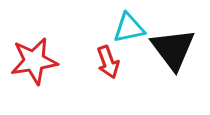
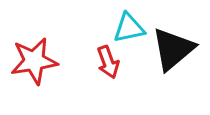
black triangle: rotated 27 degrees clockwise
